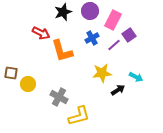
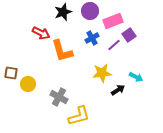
pink rectangle: moved 1 px down; rotated 42 degrees clockwise
